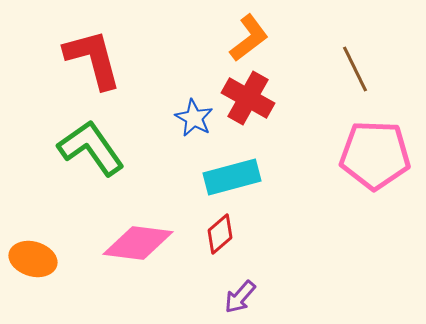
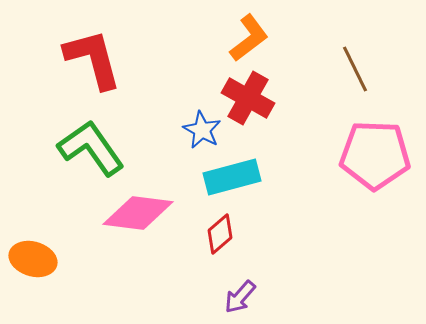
blue star: moved 8 px right, 12 px down
pink diamond: moved 30 px up
